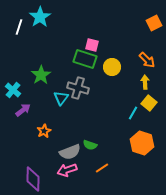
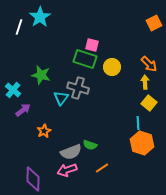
orange arrow: moved 2 px right, 4 px down
green star: rotated 24 degrees counterclockwise
cyan line: moved 5 px right, 10 px down; rotated 32 degrees counterclockwise
gray semicircle: moved 1 px right
